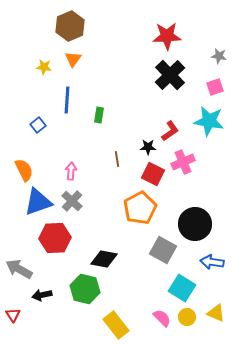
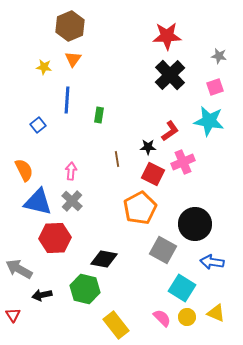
blue triangle: rotated 32 degrees clockwise
